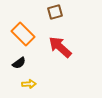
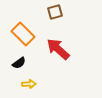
red arrow: moved 2 px left, 2 px down
